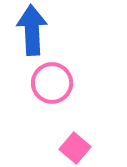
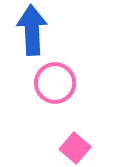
pink circle: moved 3 px right
